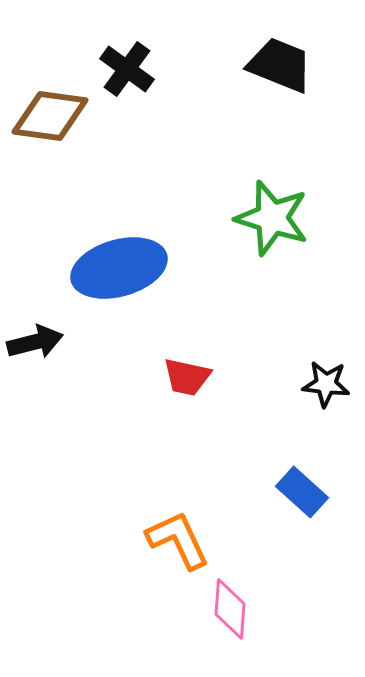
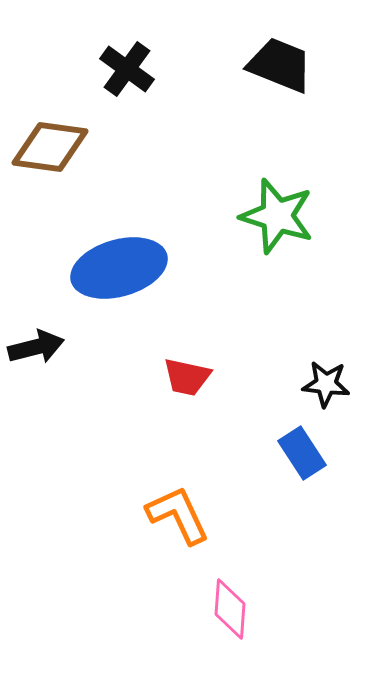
brown diamond: moved 31 px down
green star: moved 5 px right, 2 px up
black arrow: moved 1 px right, 5 px down
blue rectangle: moved 39 px up; rotated 15 degrees clockwise
orange L-shape: moved 25 px up
